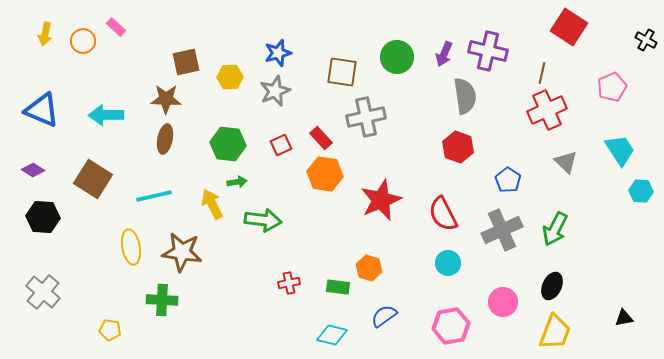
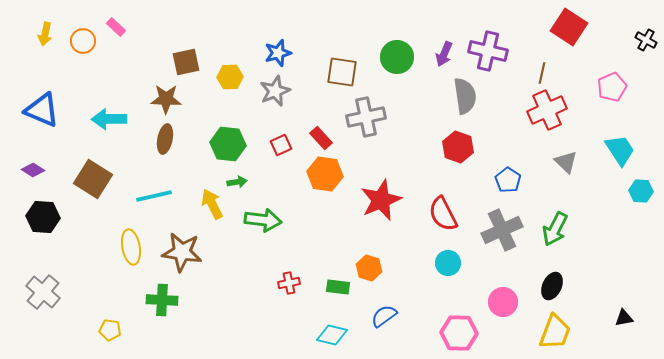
cyan arrow at (106, 115): moved 3 px right, 4 px down
pink hexagon at (451, 326): moved 8 px right, 7 px down; rotated 12 degrees clockwise
